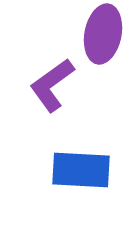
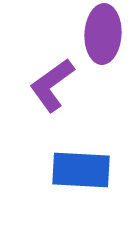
purple ellipse: rotated 8 degrees counterclockwise
